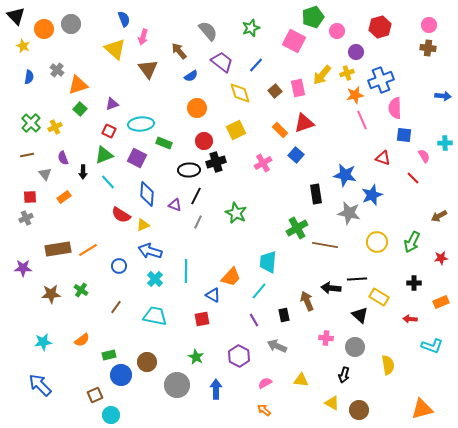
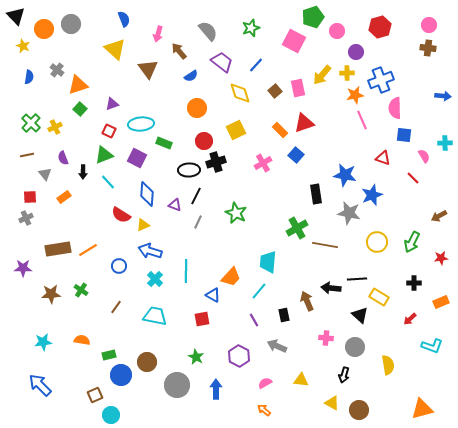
pink arrow at (143, 37): moved 15 px right, 3 px up
yellow cross at (347, 73): rotated 16 degrees clockwise
red arrow at (410, 319): rotated 48 degrees counterclockwise
orange semicircle at (82, 340): rotated 133 degrees counterclockwise
